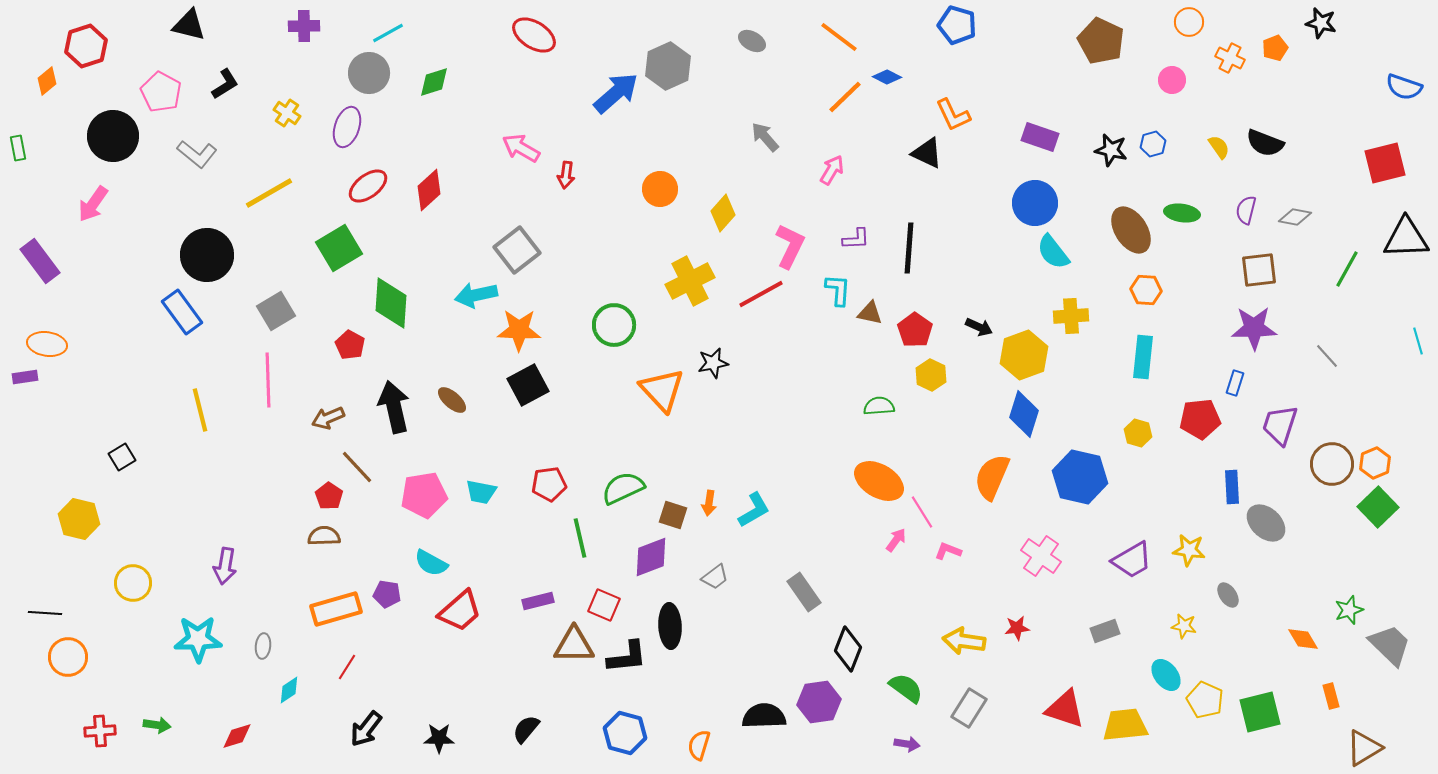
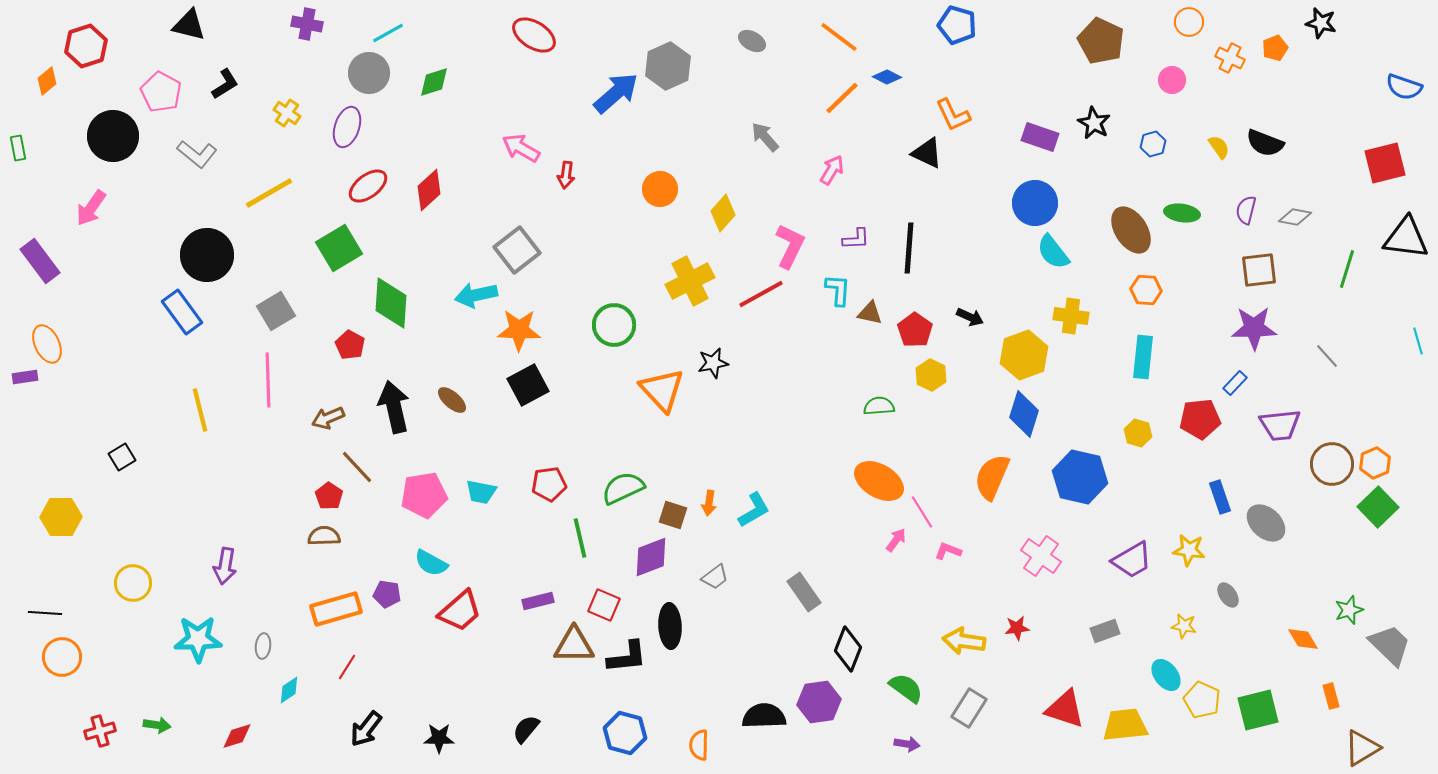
purple cross at (304, 26): moved 3 px right, 2 px up; rotated 12 degrees clockwise
orange line at (845, 97): moved 3 px left, 1 px down
black star at (1111, 150): moved 17 px left, 27 px up; rotated 16 degrees clockwise
pink arrow at (93, 204): moved 2 px left, 4 px down
black triangle at (1406, 238): rotated 9 degrees clockwise
green line at (1347, 269): rotated 12 degrees counterclockwise
yellow cross at (1071, 316): rotated 12 degrees clockwise
black arrow at (979, 327): moved 9 px left, 10 px up
orange ellipse at (47, 344): rotated 57 degrees clockwise
blue rectangle at (1235, 383): rotated 25 degrees clockwise
purple trapezoid at (1280, 425): rotated 114 degrees counterclockwise
blue rectangle at (1232, 487): moved 12 px left, 10 px down; rotated 16 degrees counterclockwise
yellow hexagon at (79, 519): moved 18 px left, 2 px up; rotated 15 degrees counterclockwise
orange circle at (68, 657): moved 6 px left
yellow pentagon at (1205, 700): moved 3 px left
green square at (1260, 712): moved 2 px left, 2 px up
red cross at (100, 731): rotated 12 degrees counterclockwise
orange semicircle at (699, 745): rotated 16 degrees counterclockwise
brown triangle at (1364, 748): moved 2 px left
